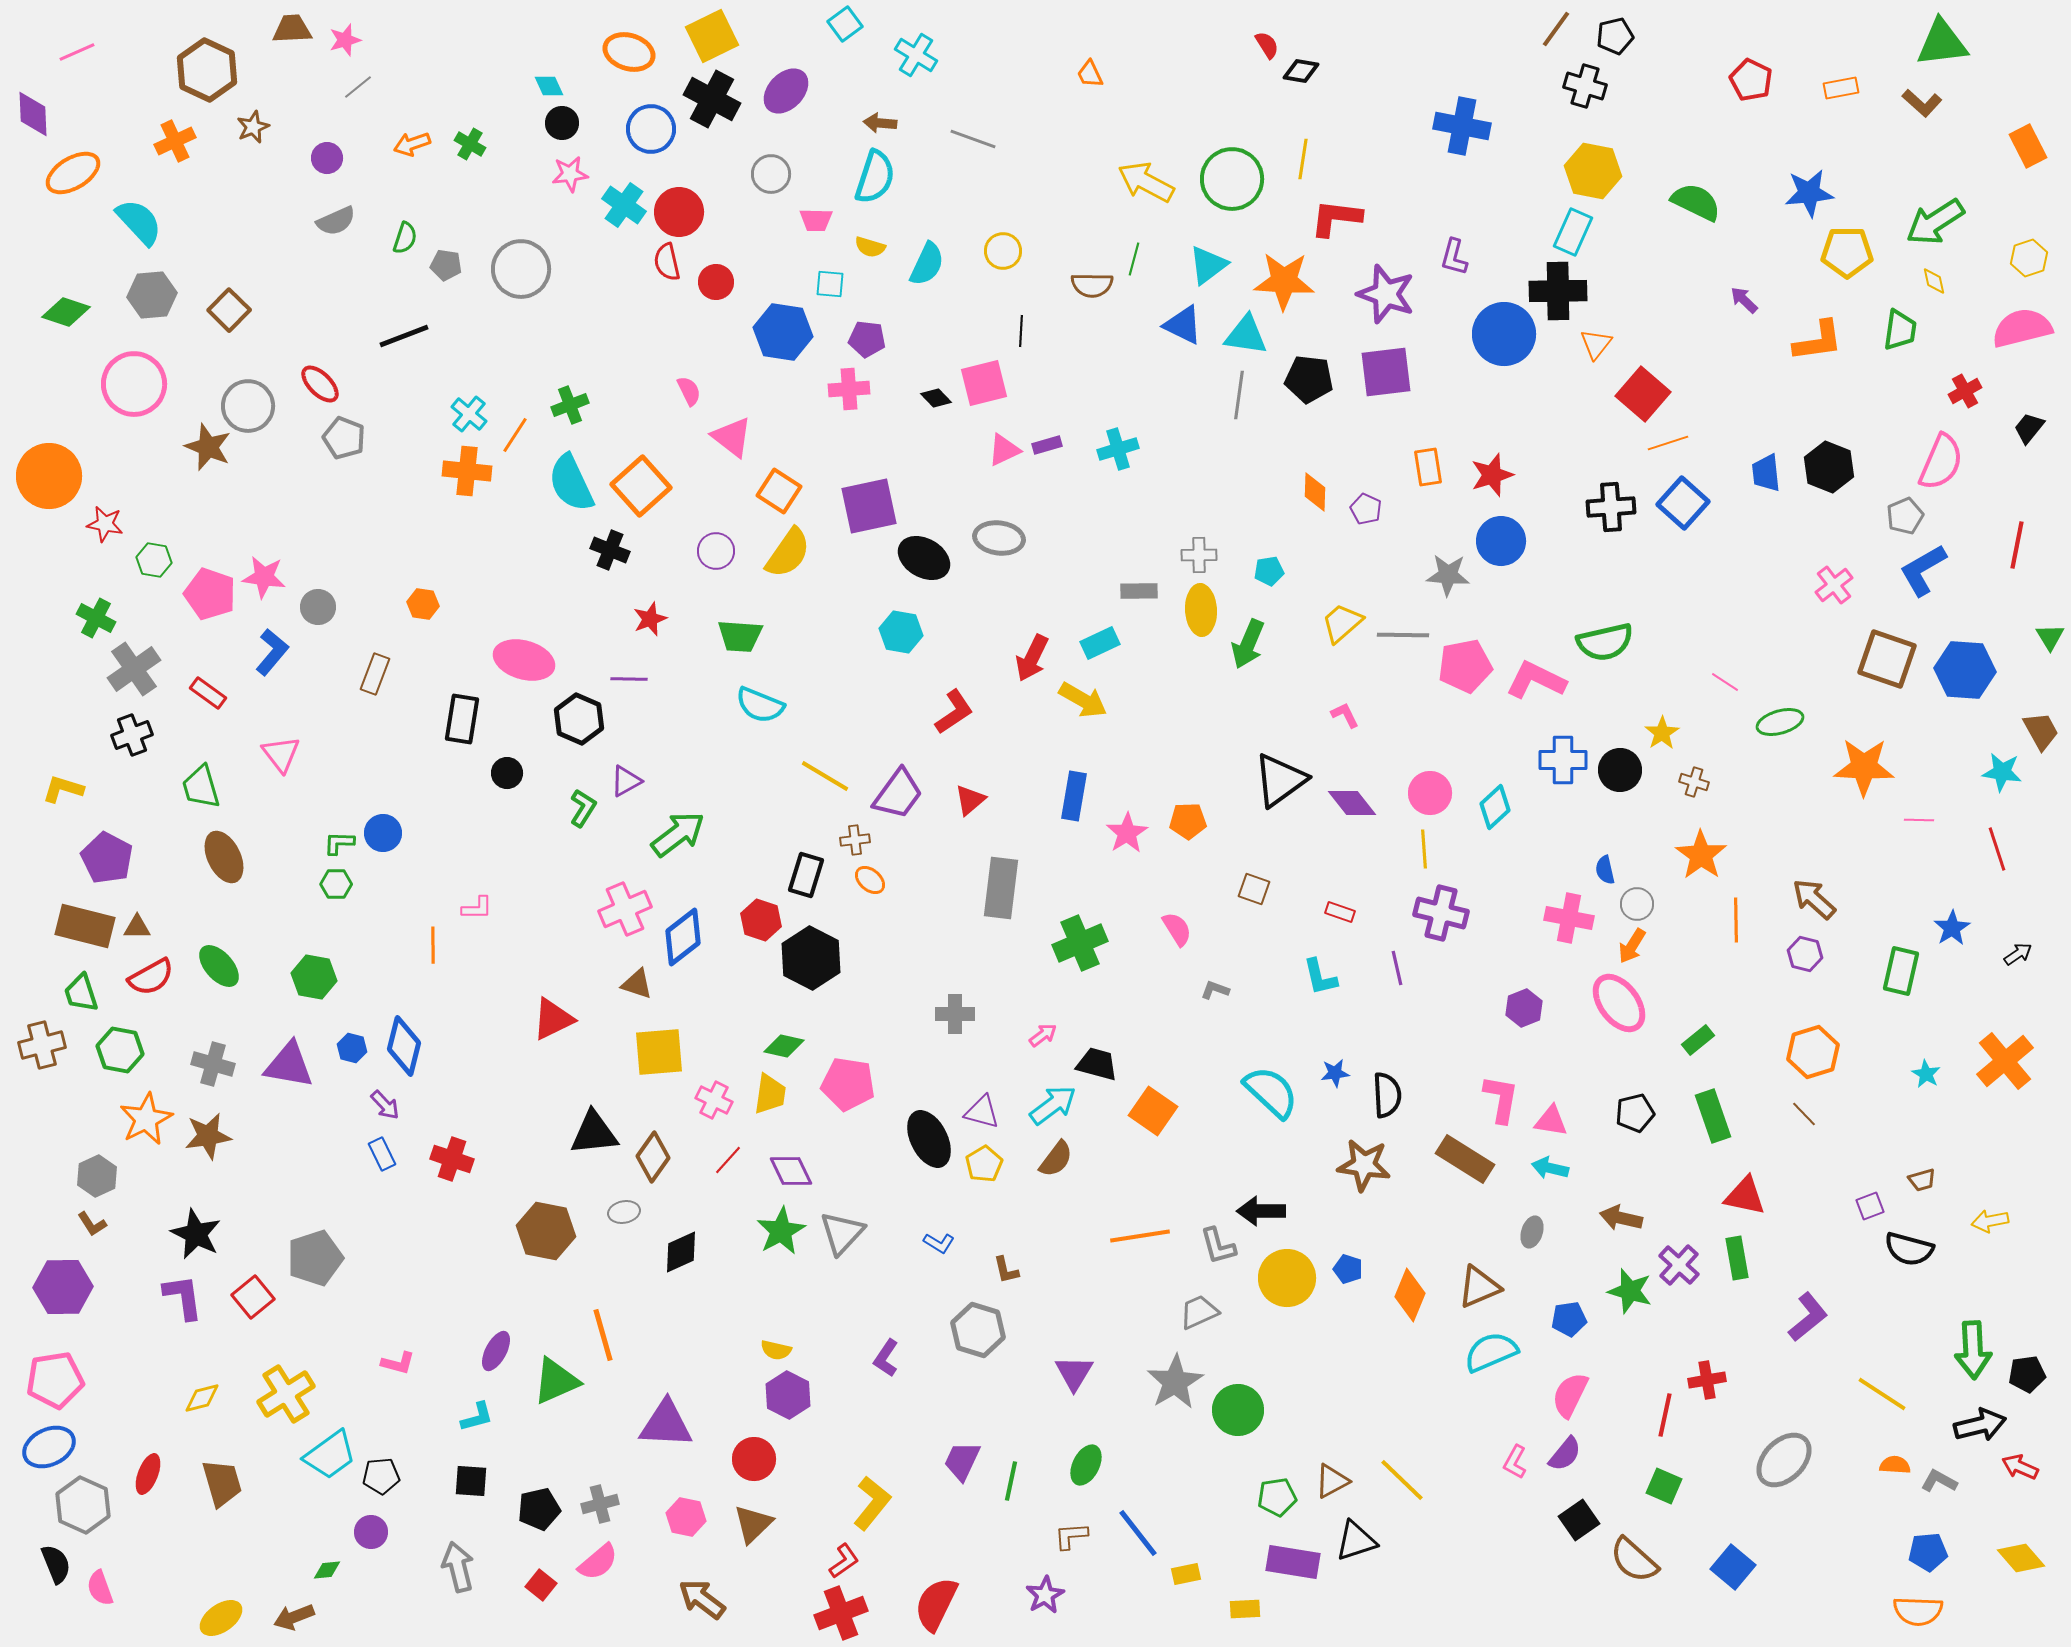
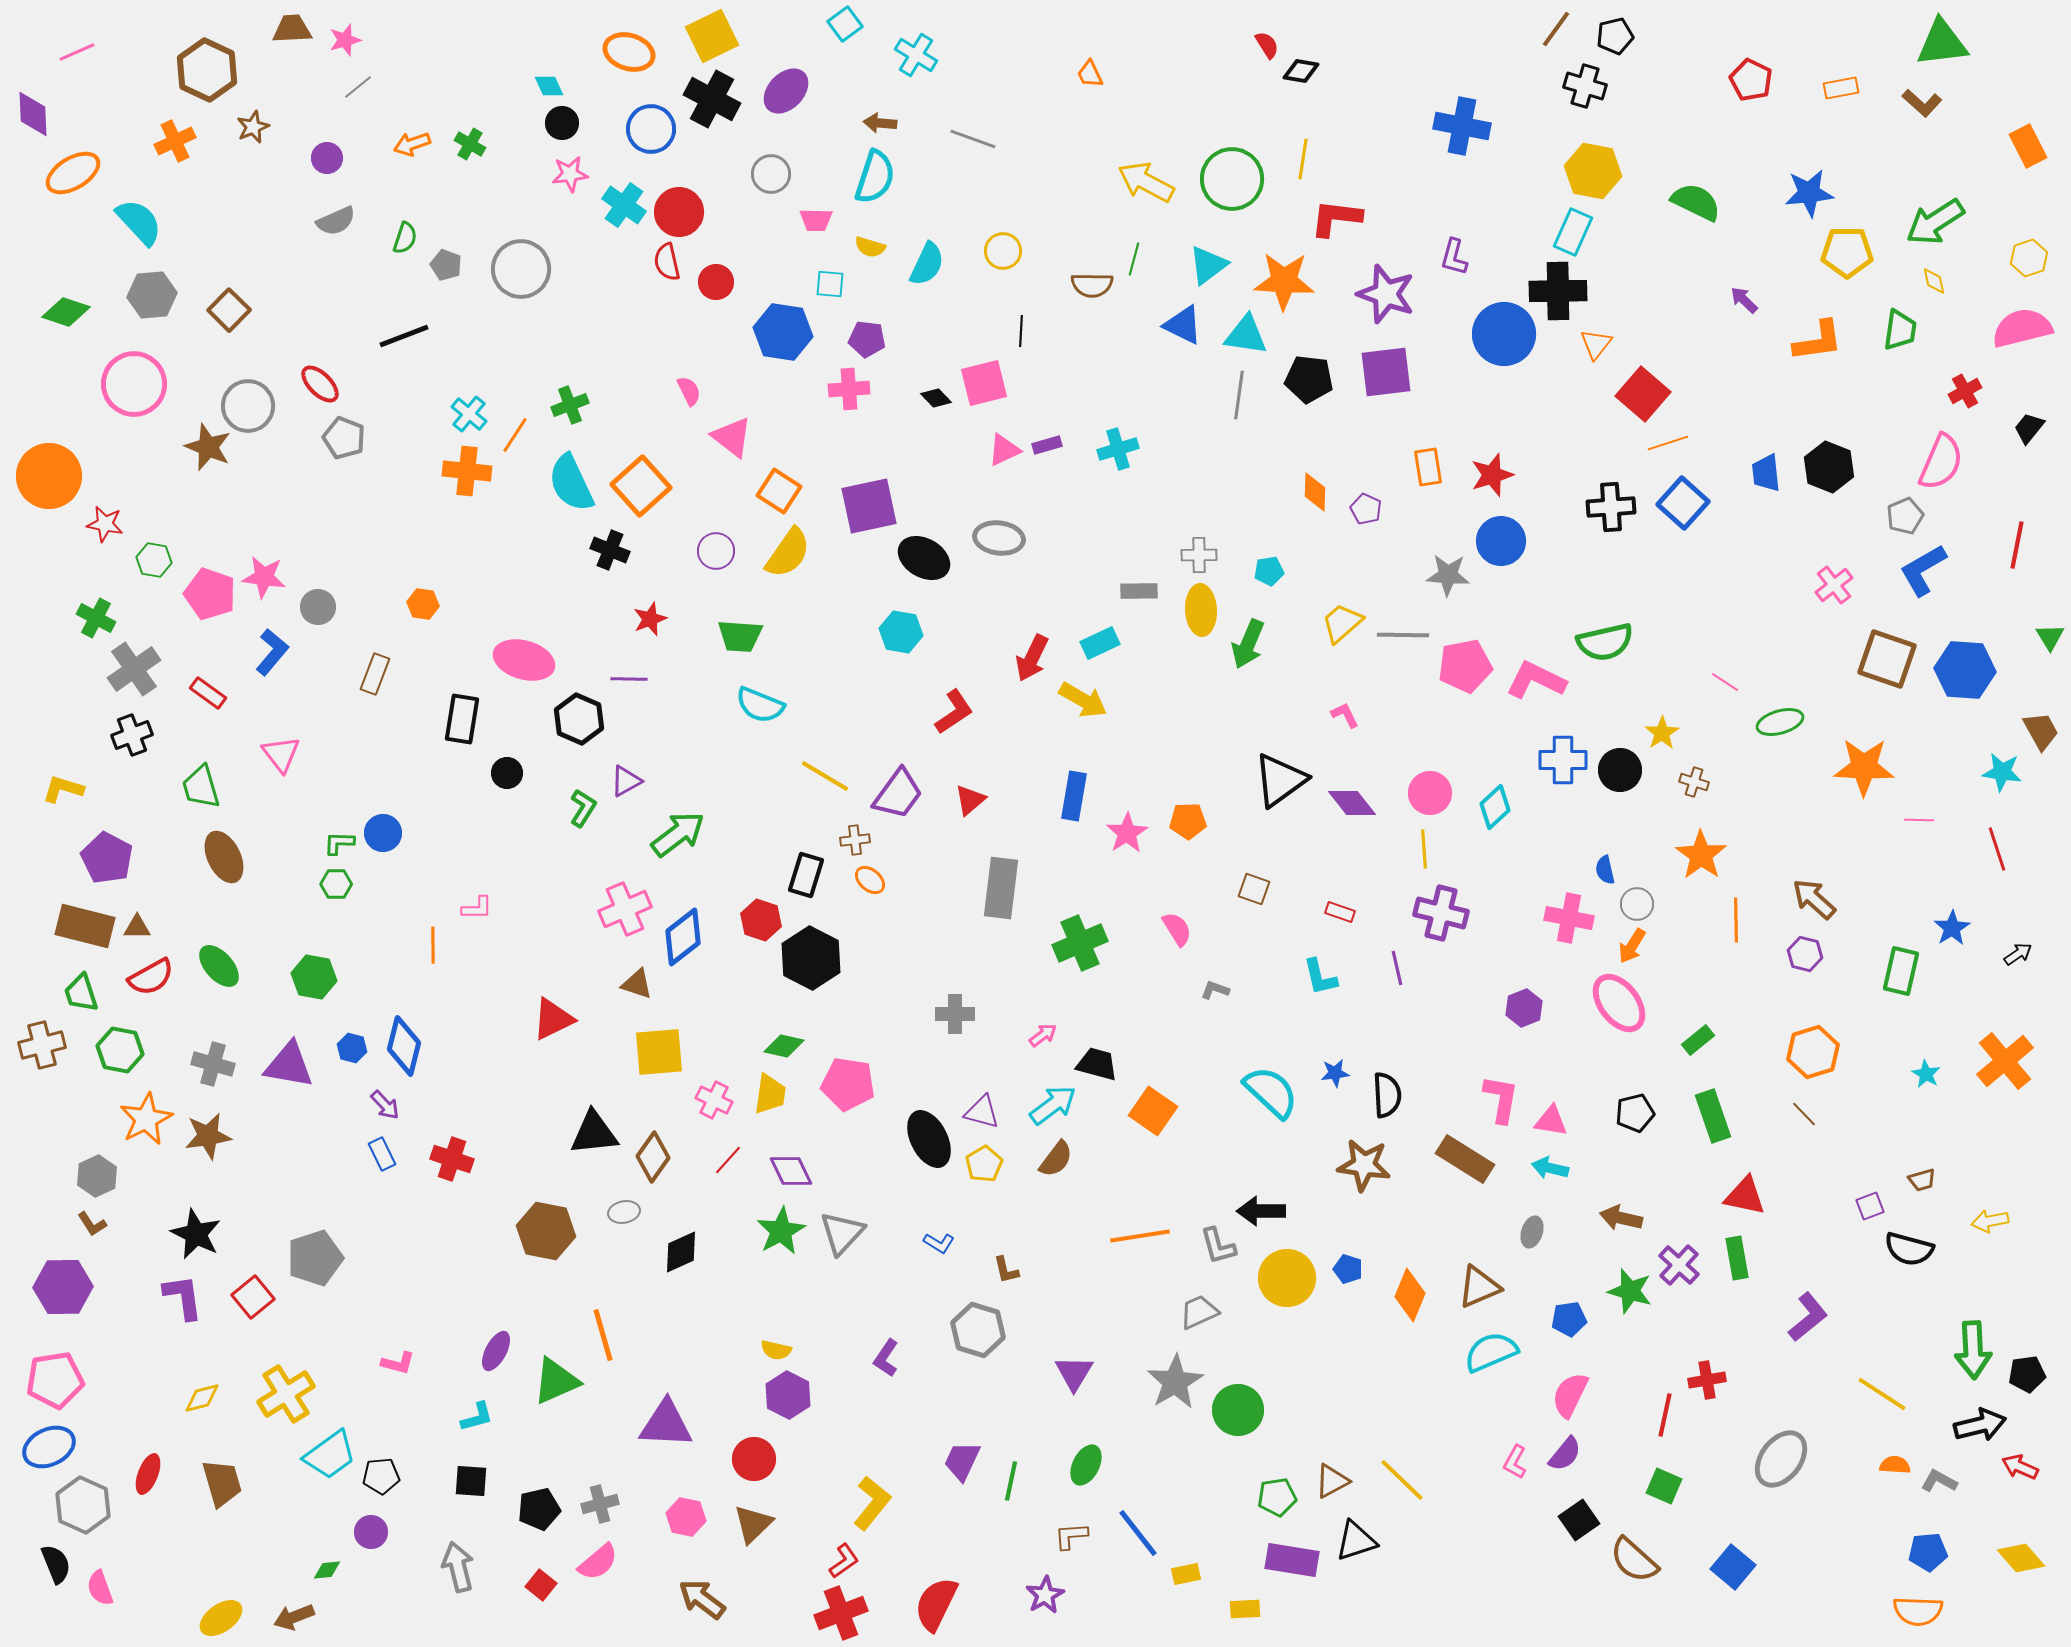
gray pentagon at (446, 265): rotated 12 degrees clockwise
gray ellipse at (1784, 1460): moved 3 px left, 1 px up; rotated 8 degrees counterclockwise
purple rectangle at (1293, 1562): moved 1 px left, 2 px up
